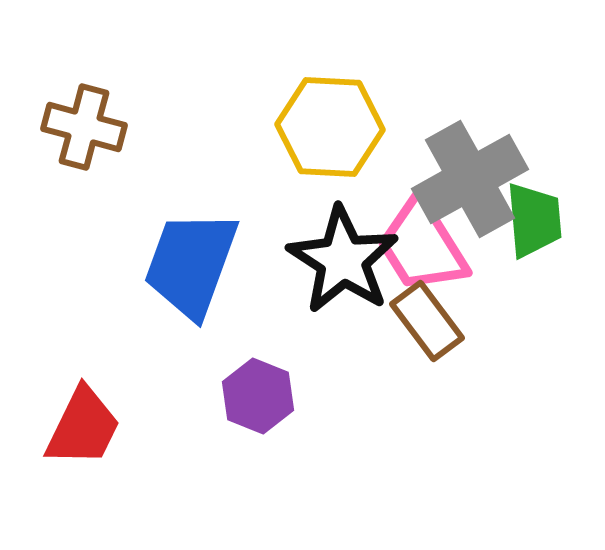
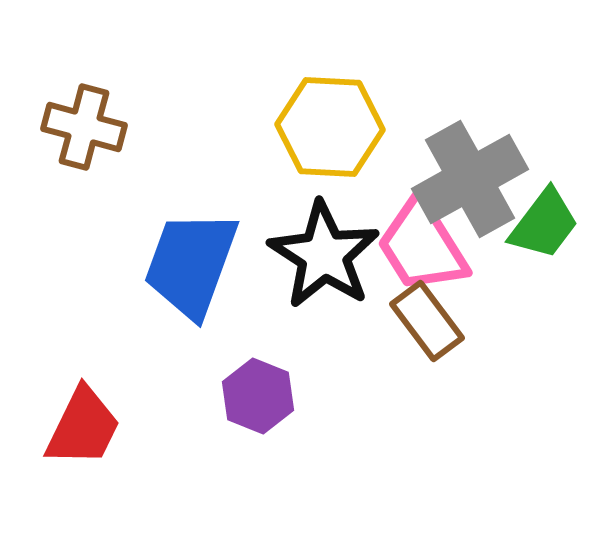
green trapezoid: moved 10 px right, 4 px down; rotated 42 degrees clockwise
black star: moved 19 px left, 5 px up
